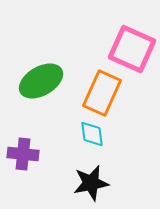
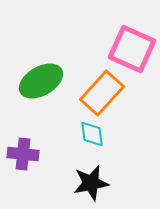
orange rectangle: rotated 18 degrees clockwise
